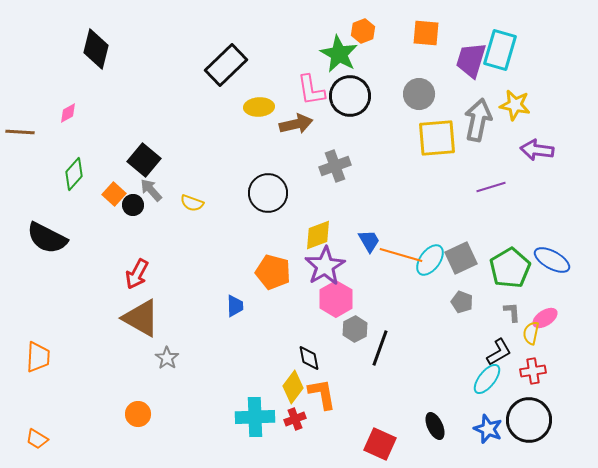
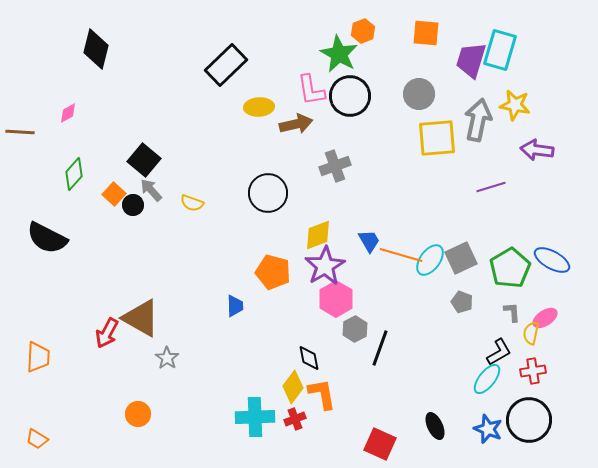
red arrow at (137, 274): moved 30 px left, 59 px down
